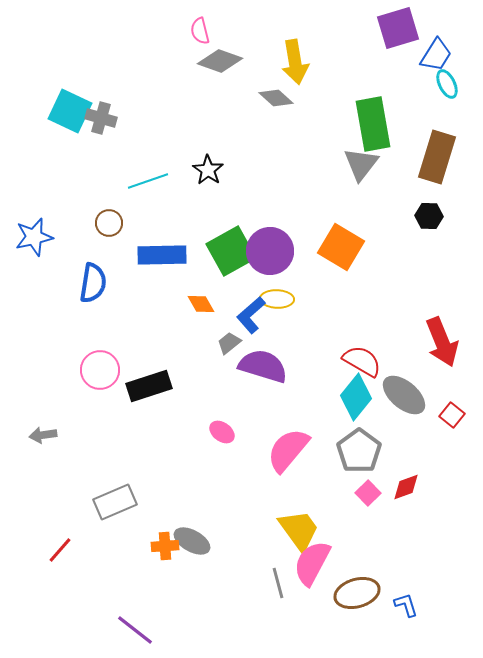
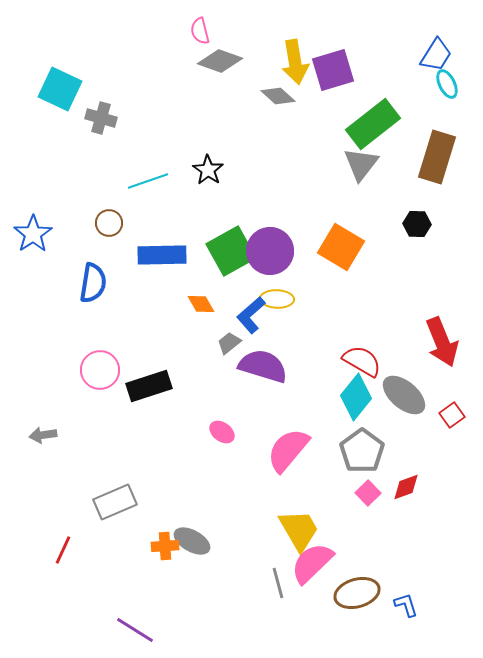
purple square at (398, 28): moved 65 px left, 42 px down
gray diamond at (276, 98): moved 2 px right, 2 px up
cyan square at (70, 111): moved 10 px left, 22 px up
green rectangle at (373, 124): rotated 62 degrees clockwise
black hexagon at (429, 216): moved 12 px left, 8 px down
blue star at (34, 237): moved 1 px left, 3 px up; rotated 21 degrees counterclockwise
red square at (452, 415): rotated 15 degrees clockwise
gray pentagon at (359, 451): moved 3 px right
yellow trapezoid at (299, 530): rotated 6 degrees clockwise
red line at (60, 550): moved 3 px right; rotated 16 degrees counterclockwise
pink semicircle at (312, 563): rotated 18 degrees clockwise
purple line at (135, 630): rotated 6 degrees counterclockwise
